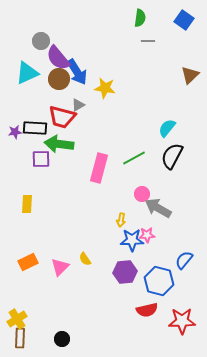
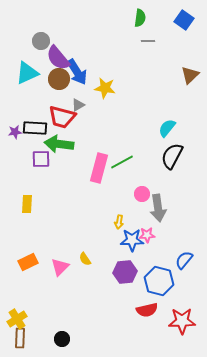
green line: moved 12 px left, 4 px down
gray arrow: rotated 128 degrees counterclockwise
yellow arrow: moved 2 px left, 2 px down
